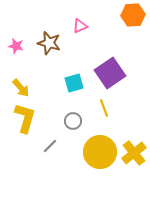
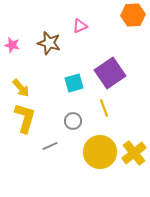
pink star: moved 4 px left, 1 px up
gray line: rotated 21 degrees clockwise
